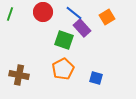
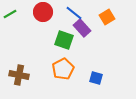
green line: rotated 40 degrees clockwise
